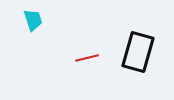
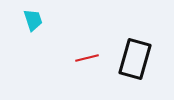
black rectangle: moved 3 px left, 7 px down
